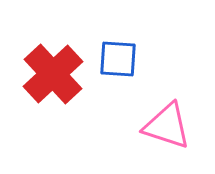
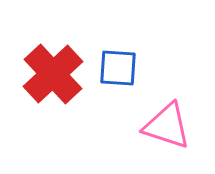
blue square: moved 9 px down
